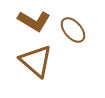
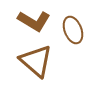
brown ellipse: rotated 20 degrees clockwise
